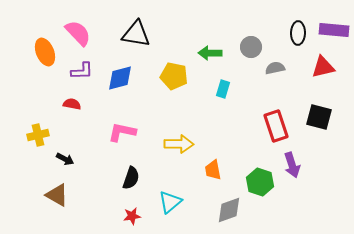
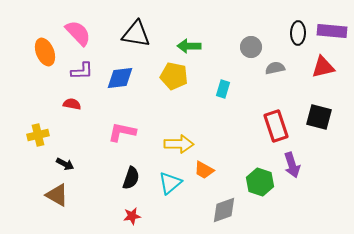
purple rectangle: moved 2 px left, 1 px down
green arrow: moved 21 px left, 7 px up
blue diamond: rotated 8 degrees clockwise
black arrow: moved 5 px down
orange trapezoid: moved 9 px left; rotated 50 degrees counterclockwise
cyan triangle: moved 19 px up
gray diamond: moved 5 px left
